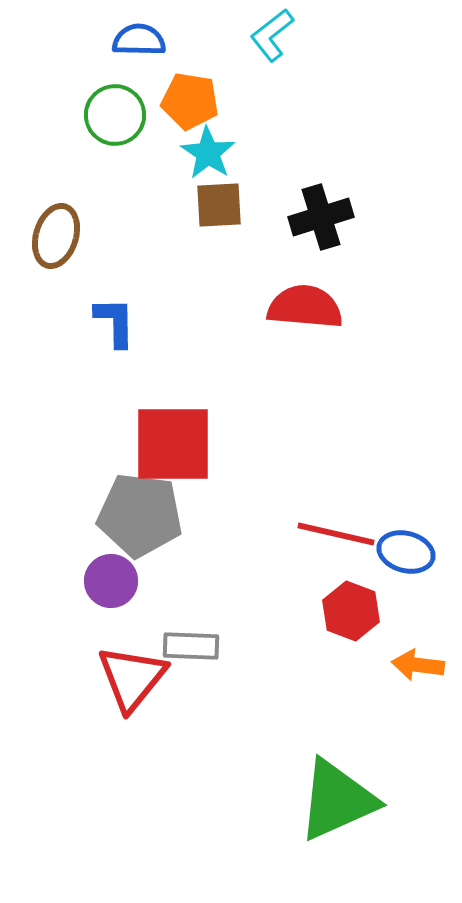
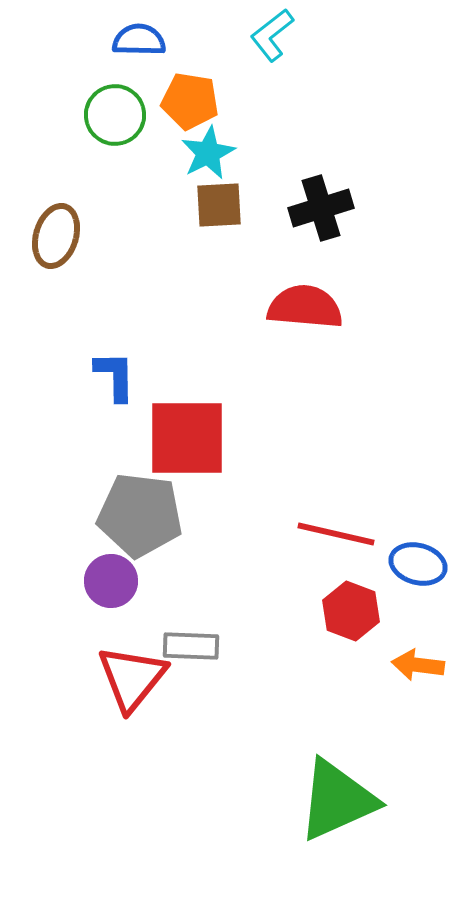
cyan star: rotated 12 degrees clockwise
black cross: moved 9 px up
blue L-shape: moved 54 px down
red square: moved 14 px right, 6 px up
blue ellipse: moved 12 px right, 12 px down
